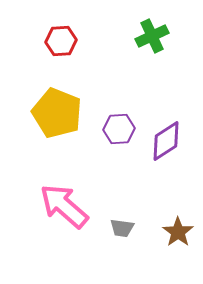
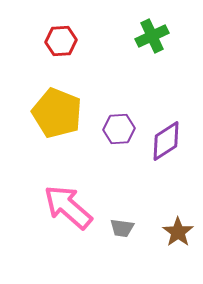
pink arrow: moved 4 px right, 1 px down
